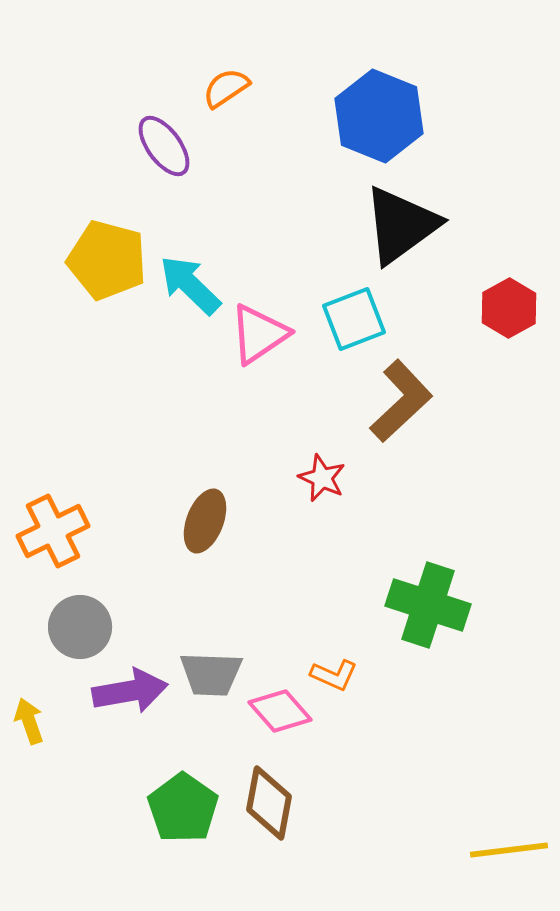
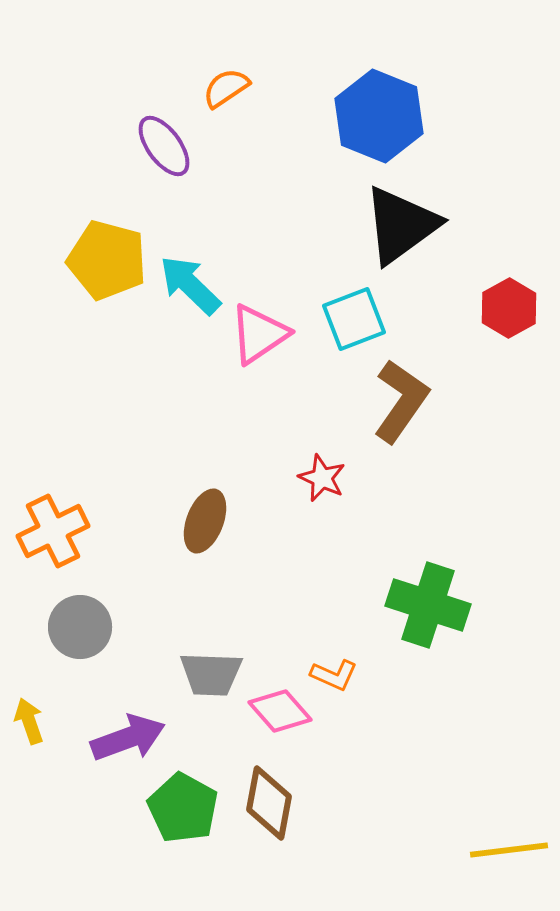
brown L-shape: rotated 12 degrees counterclockwise
purple arrow: moved 2 px left, 47 px down; rotated 10 degrees counterclockwise
green pentagon: rotated 6 degrees counterclockwise
